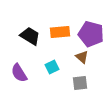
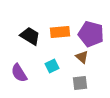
cyan square: moved 1 px up
